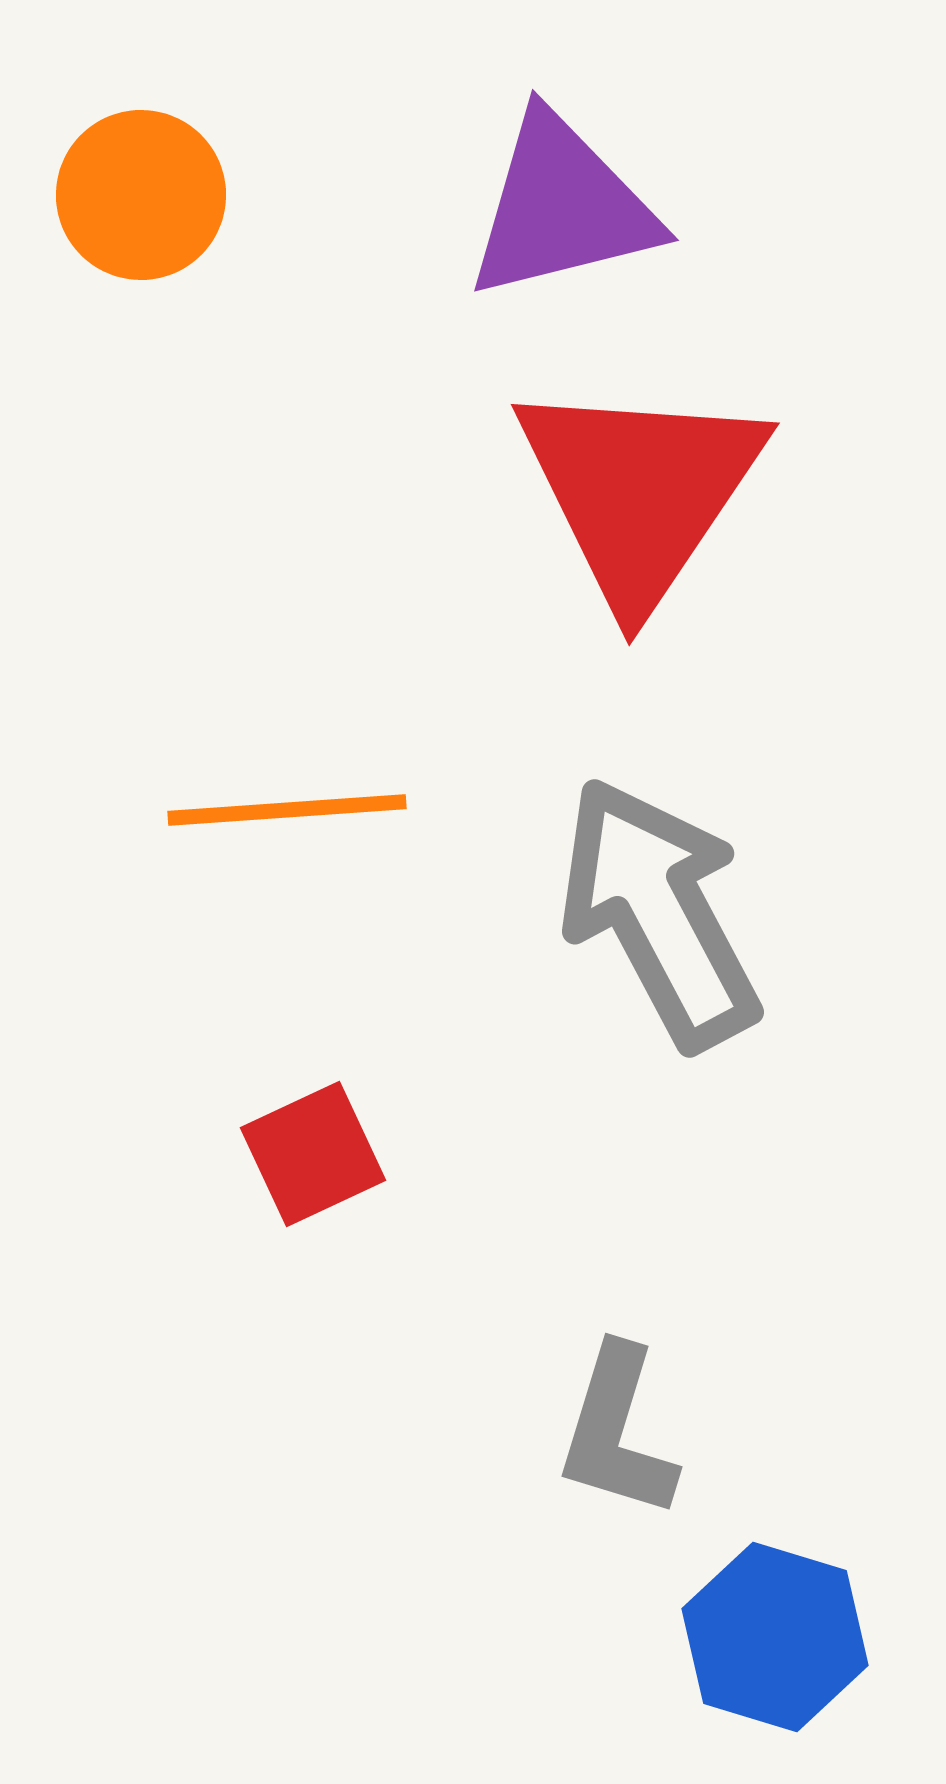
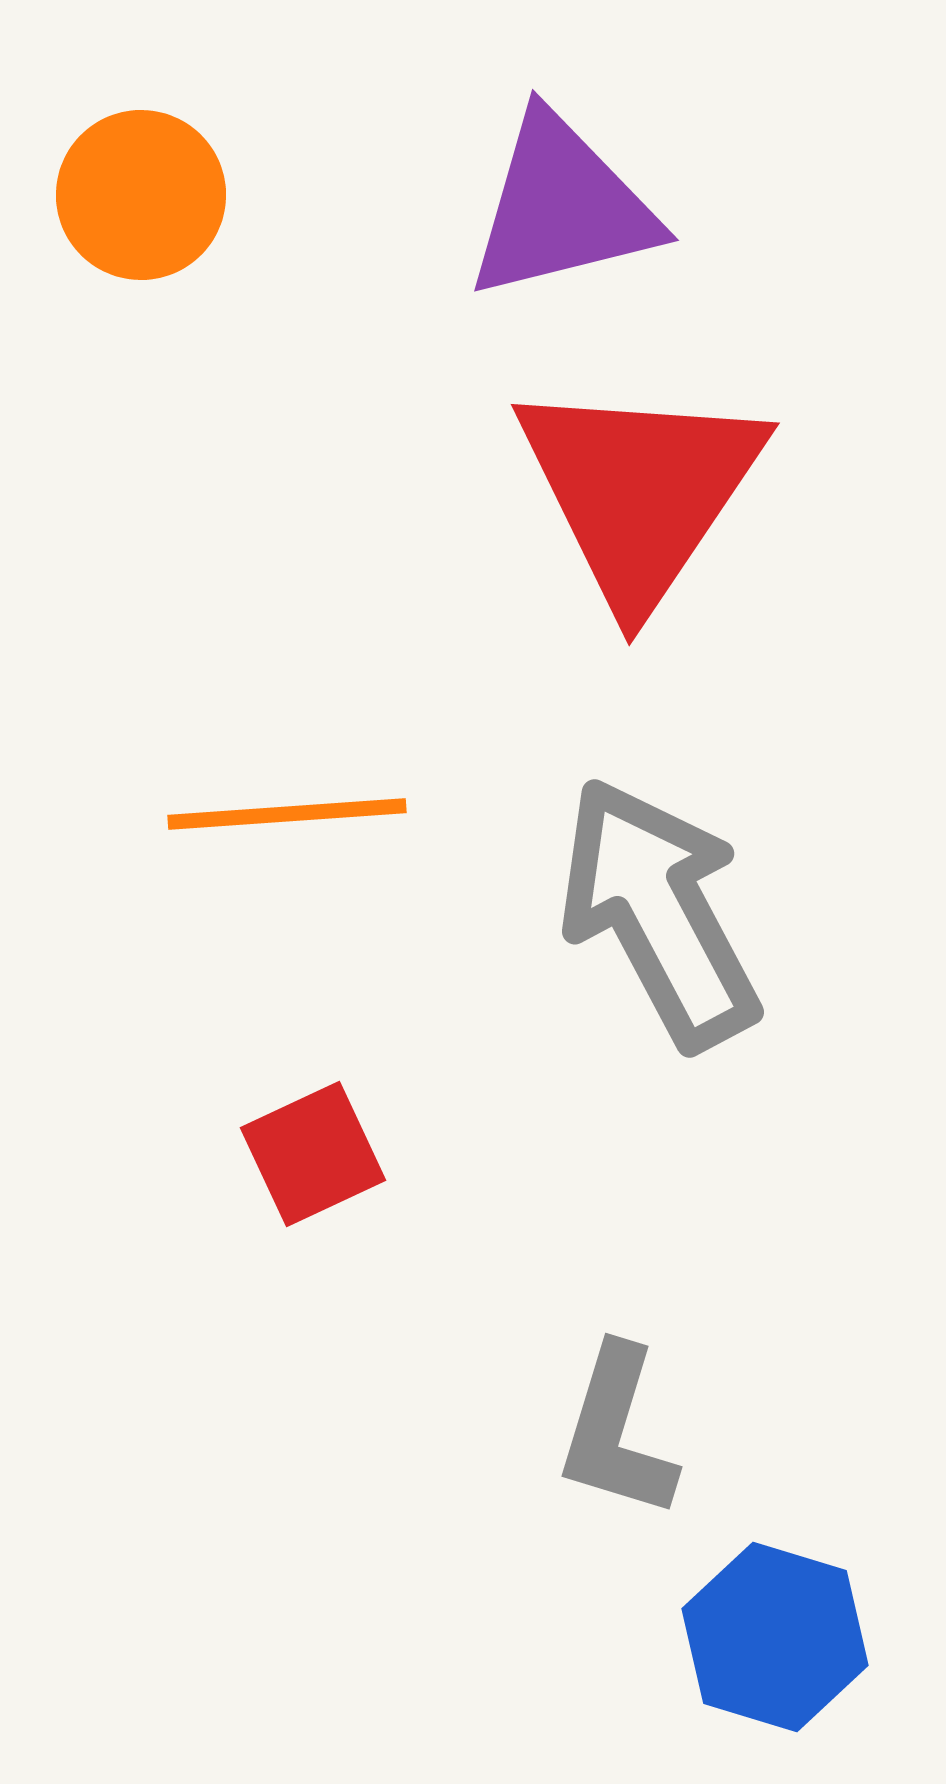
orange line: moved 4 px down
